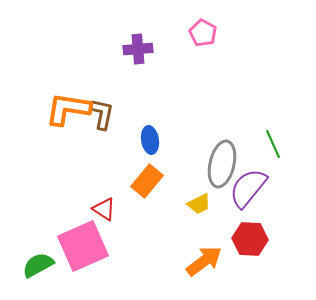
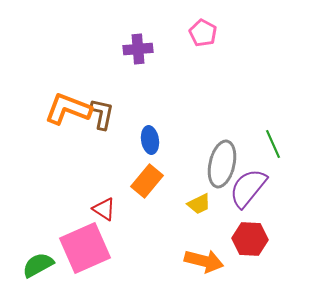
orange L-shape: rotated 12 degrees clockwise
pink square: moved 2 px right, 2 px down
orange arrow: rotated 51 degrees clockwise
